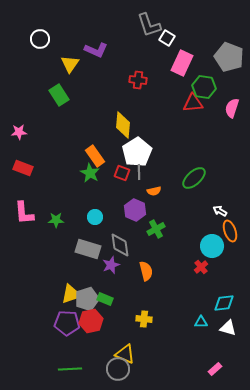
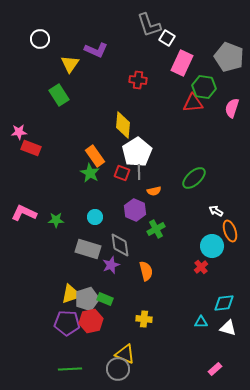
red rectangle at (23, 168): moved 8 px right, 20 px up
white arrow at (220, 211): moved 4 px left
pink L-shape at (24, 213): rotated 120 degrees clockwise
